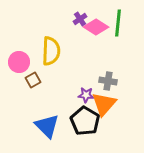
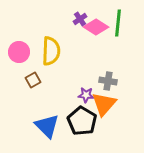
pink circle: moved 10 px up
black pentagon: moved 3 px left
